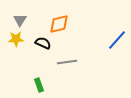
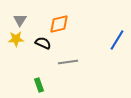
blue line: rotated 10 degrees counterclockwise
gray line: moved 1 px right
